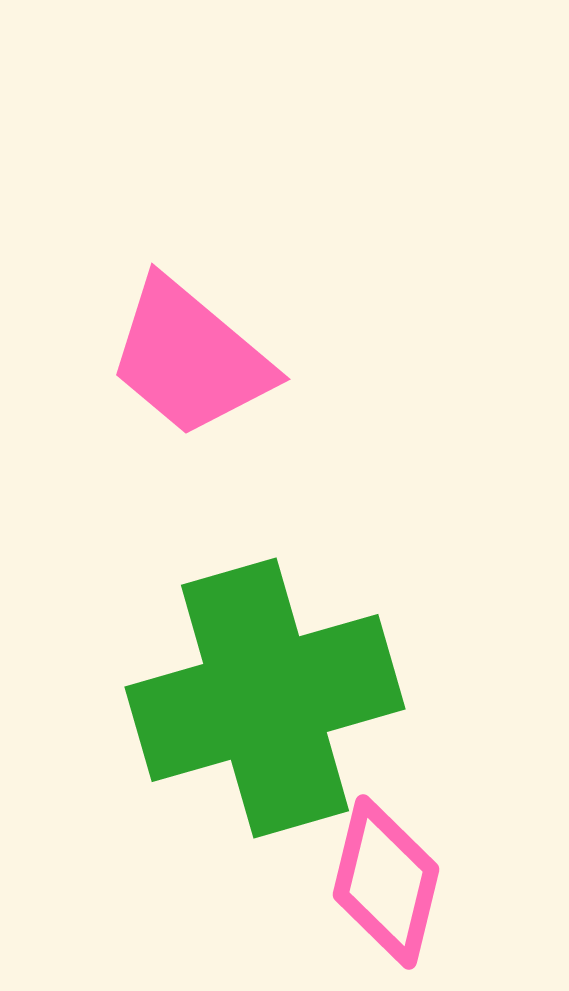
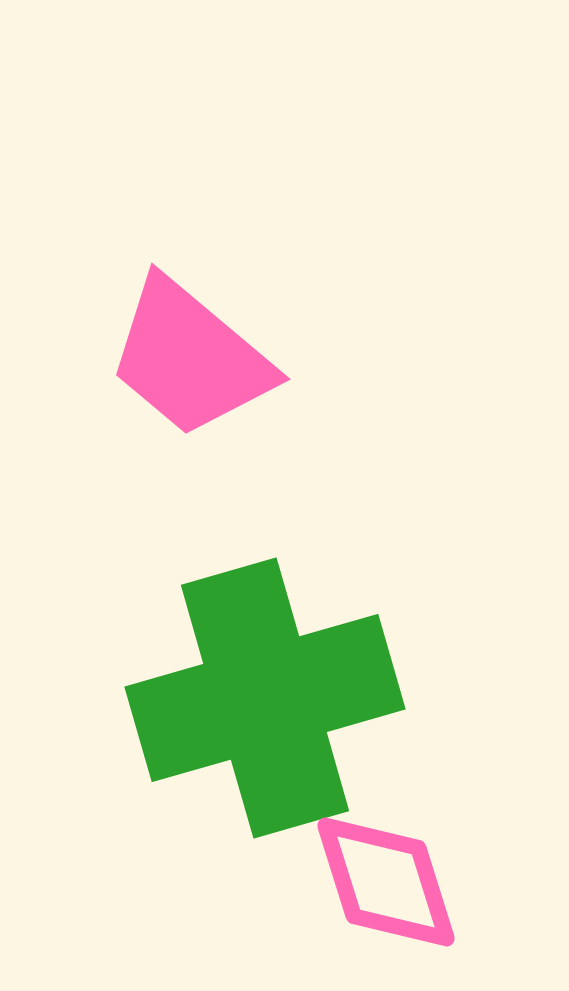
pink diamond: rotated 31 degrees counterclockwise
